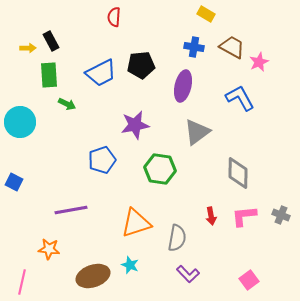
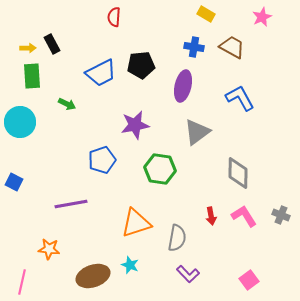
black rectangle: moved 1 px right, 3 px down
pink star: moved 3 px right, 45 px up
green rectangle: moved 17 px left, 1 px down
purple line: moved 6 px up
pink L-shape: rotated 64 degrees clockwise
